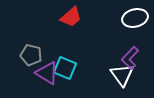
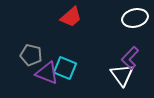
purple triangle: rotated 10 degrees counterclockwise
